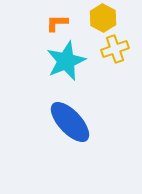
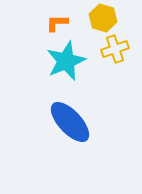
yellow hexagon: rotated 12 degrees counterclockwise
